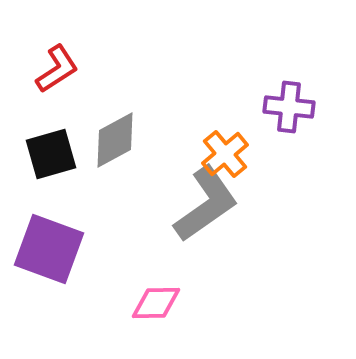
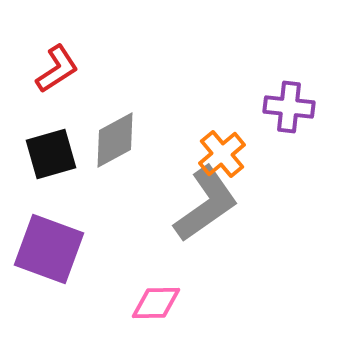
orange cross: moved 3 px left
